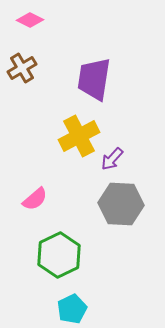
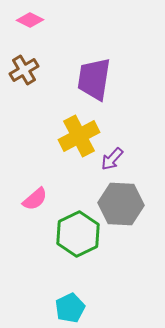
brown cross: moved 2 px right, 2 px down
green hexagon: moved 19 px right, 21 px up
cyan pentagon: moved 2 px left, 1 px up
